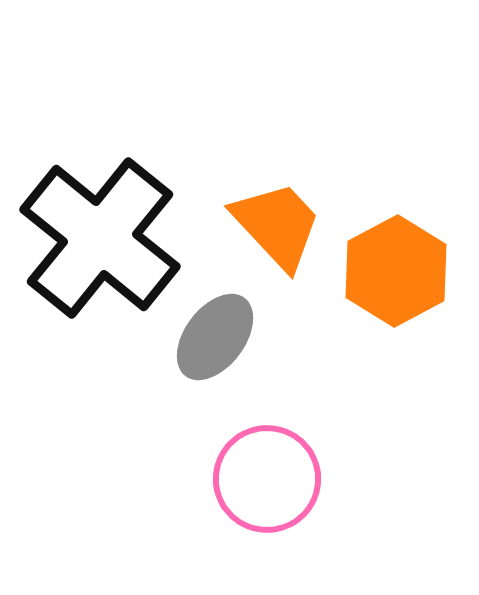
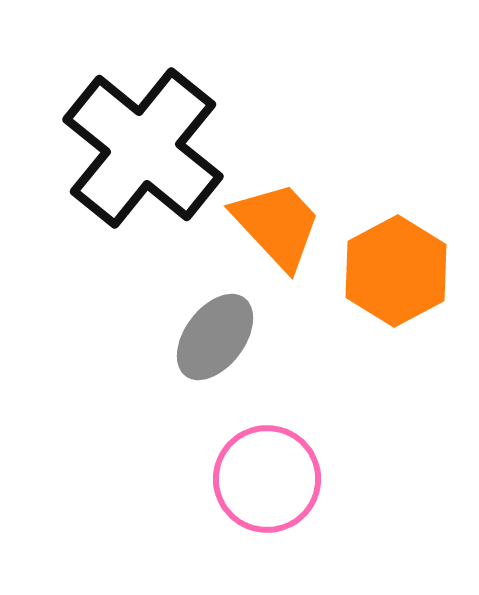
black cross: moved 43 px right, 90 px up
